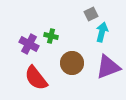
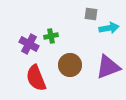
gray square: rotated 32 degrees clockwise
cyan arrow: moved 7 px right, 4 px up; rotated 66 degrees clockwise
green cross: rotated 24 degrees counterclockwise
brown circle: moved 2 px left, 2 px down
red semicircle: rotated 16 degrees clockwise
